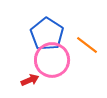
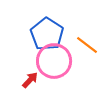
pink circle: moved 2 px right, 1 px down
red arrow: rotated 24 degrees counterclockwise
